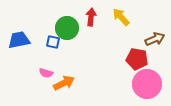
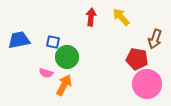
green circle: moved 29 px down
brown arrow: rotated 132 degrees clockwise
orange arrow: moved 2 px down; rotated 35 degrees counterclockwise
